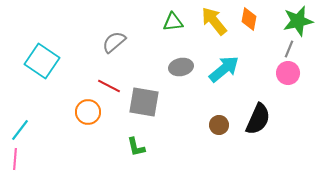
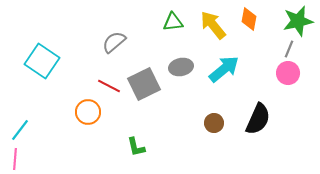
yellow arrow: moved 1 px left, 4 px down
gray square: moved 18 px up; rotated 36 degrees counterclockwise
brown circle: moved 5 px left, 2 px up
